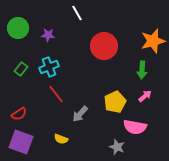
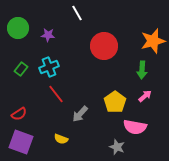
yellow pentagon: rotated 10 degrees counterclockwise
